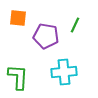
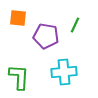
green L-shape: moved 1 px right
